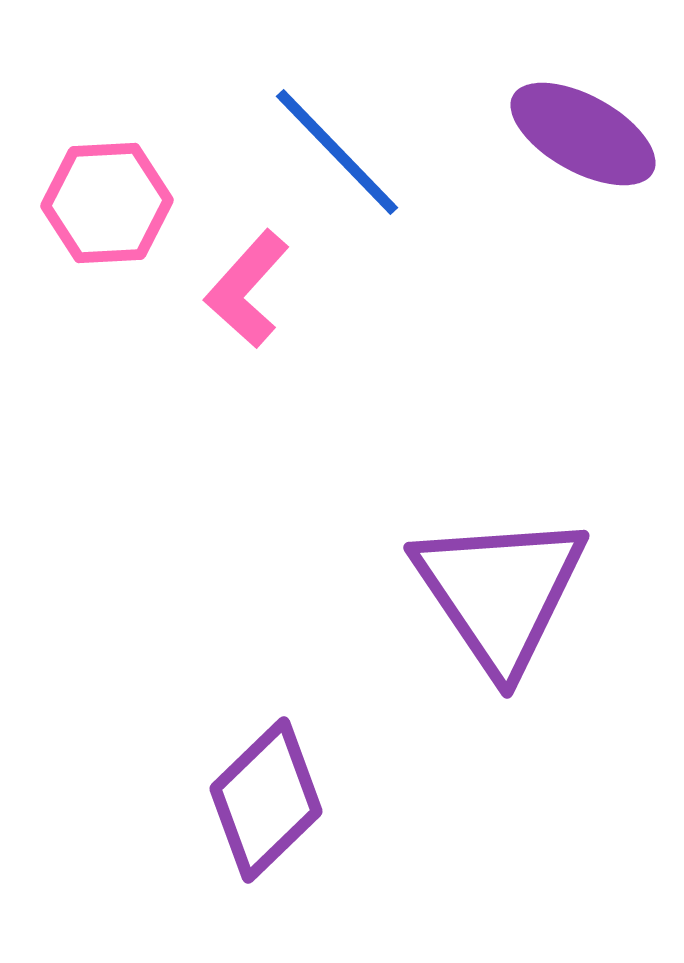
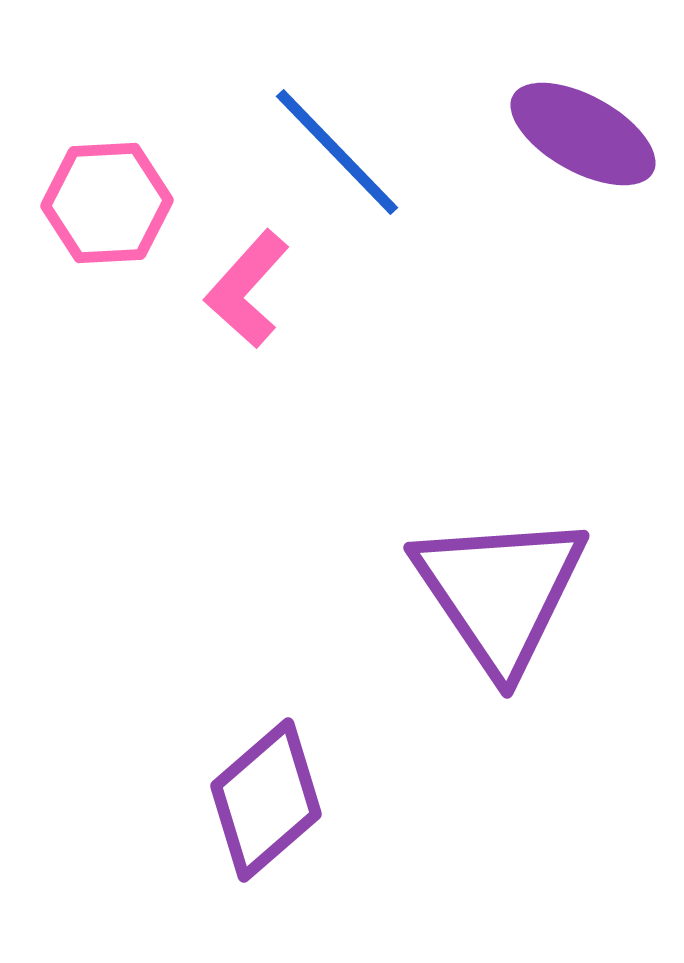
purple diamond: rotated 3 degrees clockwise
